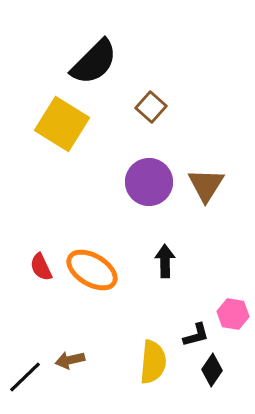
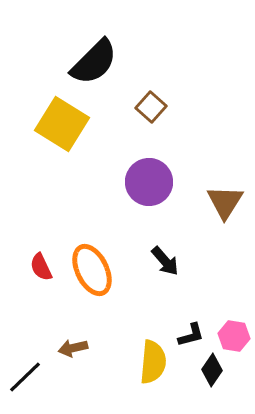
brown triangle: moved 19 px right, 17 px down
black arrow: rotated 140 degrees clockwise
orange ellipse: rotated 33 degrees clockwise
pink hexagon: moved 1 px right, 22 px down
black L-shape: moved 5 px left
brown arrow: moved 3 px right, 12 px up
